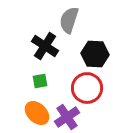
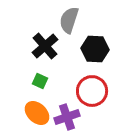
black cross: rotated 16 degrees clockwise
black hexagon: moved 5 px up
green square: rotated 35 degrees clockwise
red circle: moved 5 px right, 3 px down
purple cross: rotated 15 degrees clockwise
